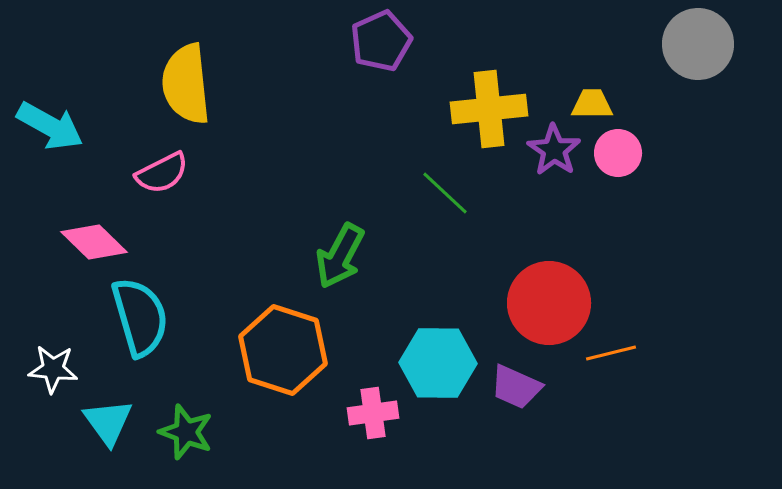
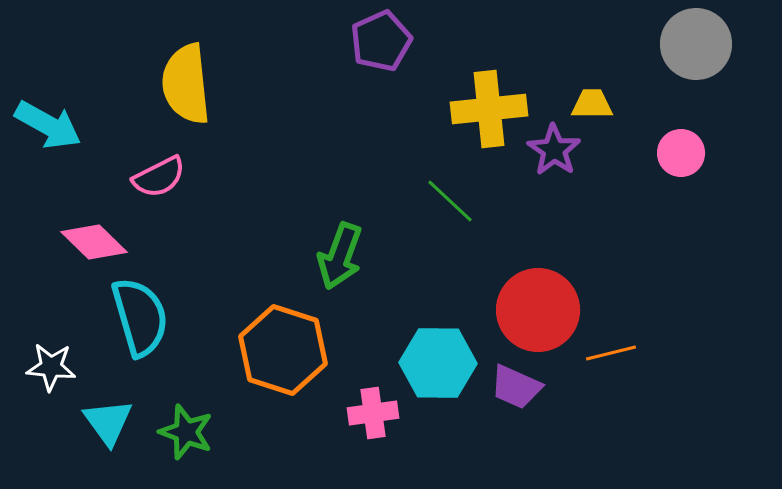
gray circle: moved 2 px left
cyan arrow: moved 2 px left, 1 px up
pink circle: moved 63 px right
pink semicircle: moved 3 px left, 4 px down
green line: moved 5 px right, 8 px down
green arrow: rotated 8 degrees counterclockwise
red circle: moved 11 px left, 7 px down
white star: moved 2 px left, 2 px up
